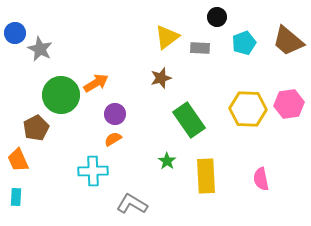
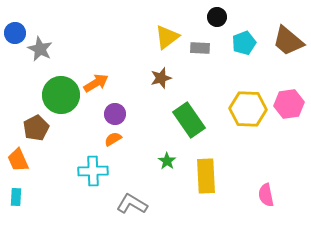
pink semicircle: moved 5 px right, 16 px down
